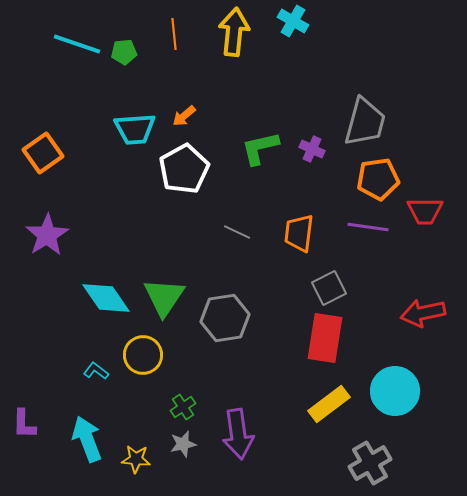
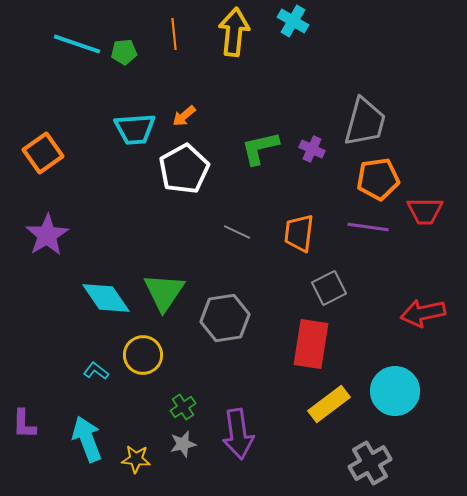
green triangle: moved 5 px up
red rectangle: moved 14 px left, 6 px down
